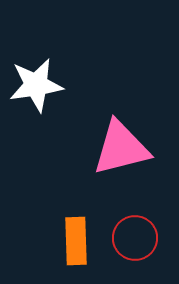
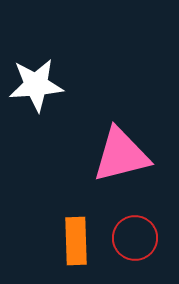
white star: rotated 4 degrees clockwise
pink triangle: moved 7 px down
